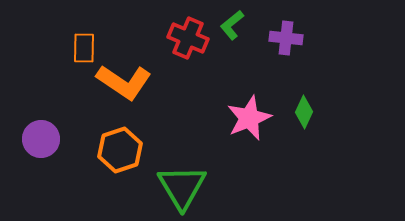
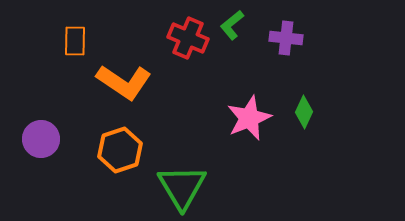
orange rectangle: moved 9 px left, 7 px up
